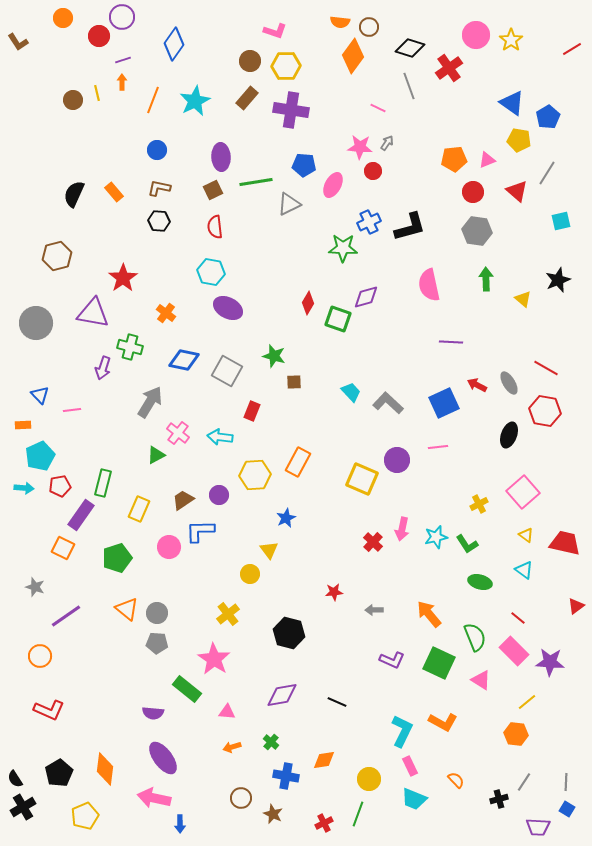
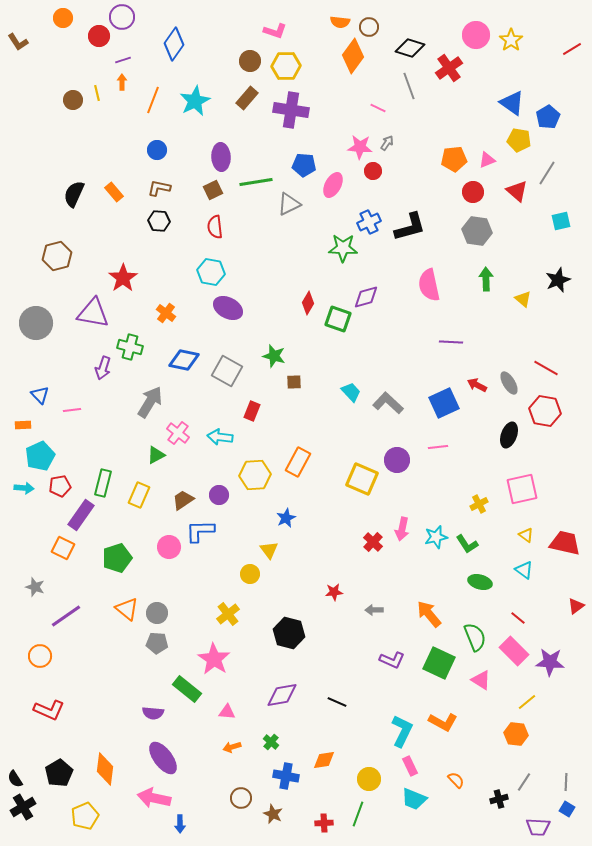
pink square at (523, 492): moved 1 px left, 3 px up; rotated 28 degrees clockwise
yellow rectangle at (139, 509): moved 14 px up
red cross at (324, 823): rotated 24 degrees clockwise
